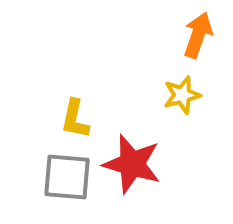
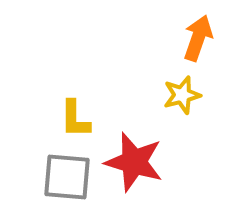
orange arrow: moved 3 px down
yellow L-shape: rotated 12 degrees counterclockwise
red star: moved 2 px right, 2 px up
